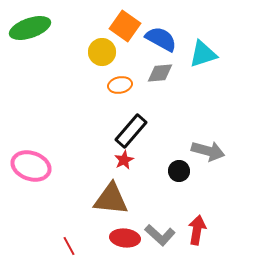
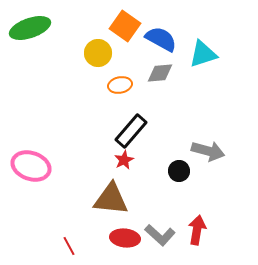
yellow circle: moved 4 px left, 1 px down
